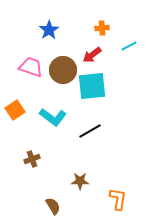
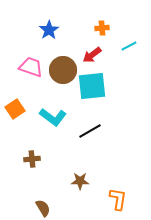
orange square: moved 1 px up
brown cross: rotated 14 degrees clockwise
brown semicircle: moved 10 px left, 2 px down
